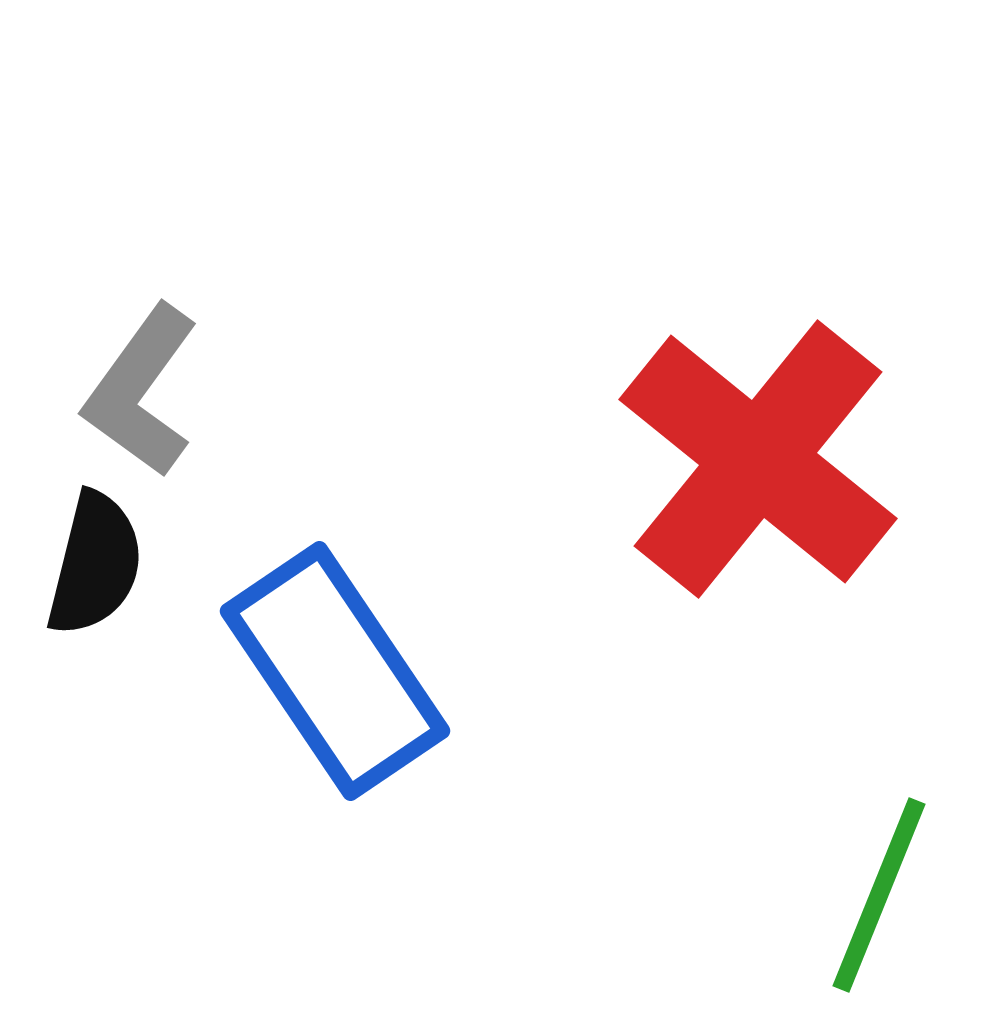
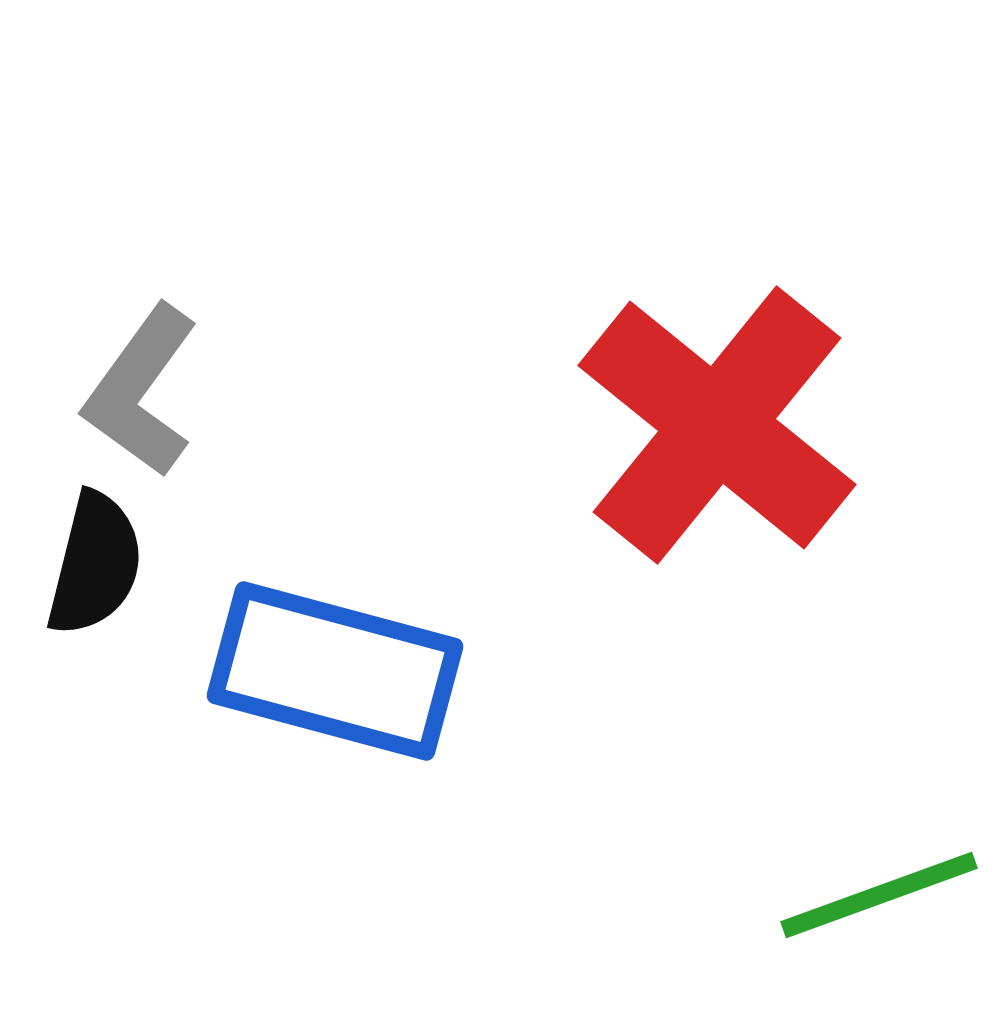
red cross: moved 41 px left, 34 px up
blue rectangle: rotated 41 degrees counterclockwise
green line: rotated 48 degrees clockwise
